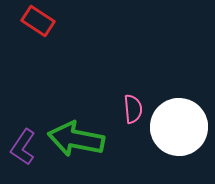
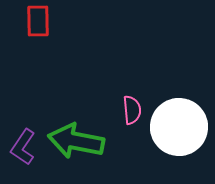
red rectangle: rotated 56 degrees clockwise
pink semicircle: moved 1 px left, 1 px down
green arrow: moved 2 px down
